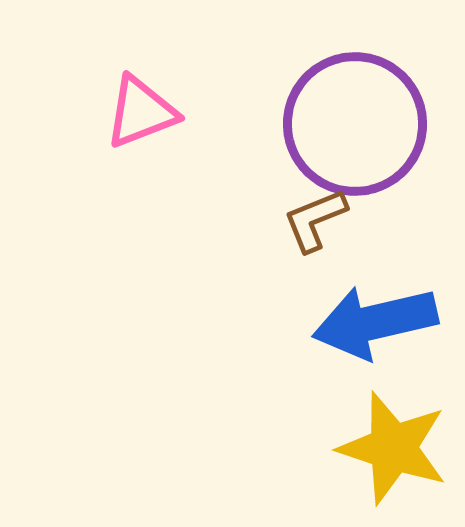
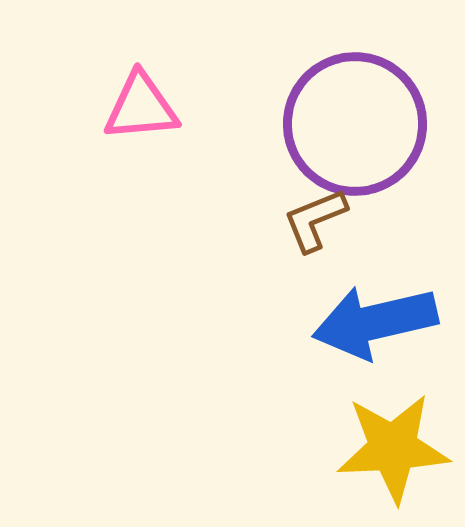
pink triangle: moved 5 px up; rotated 16 degrees clockwise
yellow star: rotated 21 degrees counterclockwise
